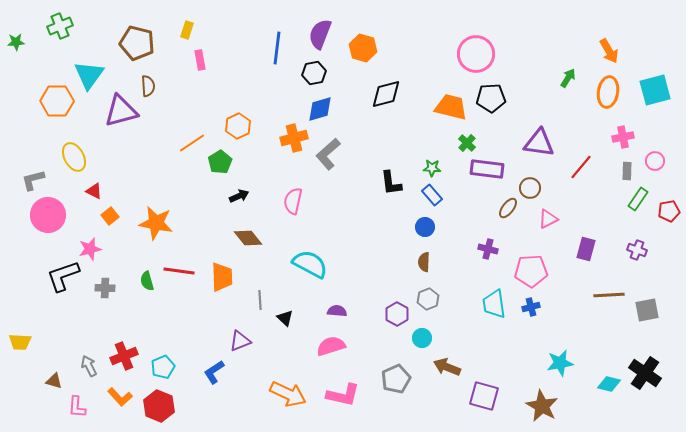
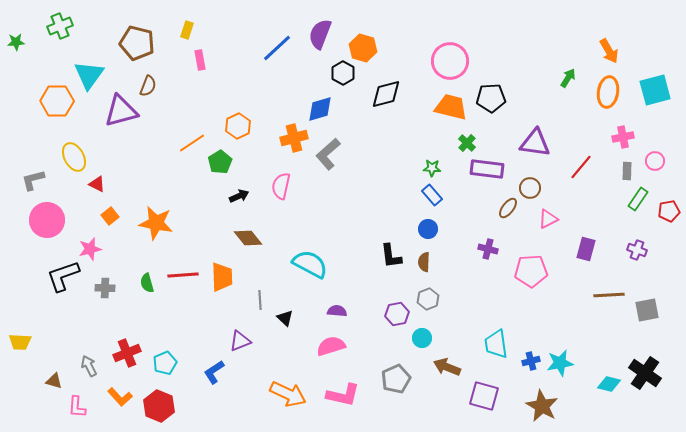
blue line at (277, 48): rotated 40 degrees clockwise
pink circle at (476, 54): moved 26 px left, 7 px down
black hexagon at (314, 73): moved 29 px right; rotated 20 degrees counterclockwise
brown semicircle at (148, 86): rotated 25 degrees clockwise
purple triangle at (539, 143): moved 4 px left
black L-shape at (391, 183): moved 73 px down
red triangle at (94, 191): moved 3 px right, 7 px up
pink semicircle at (293, 201): moved 12 px left, 15 px up
pink circle at (48, 215): moved 1 px left, 5 px down
blue circle at (425, 227): moved 3 px right, 2 px down
red line at (179, 271): moved 4 px right, 4 px down; rotated 12 degrees counterclockwise
green semicircle at (147, 281): moved 2 px down
cyan trapezoid at (494, 304): moved 2 px right, 40 px down
blue cross at (531, 307): moved 54 px down
purple hexagon at (397, 314): rotated 20 degrees clockwise
red cross at (124, 356): moved 3 px right, 3 px up
cyan pentagon at (163, 367): moved 2 px right, 4 px up
